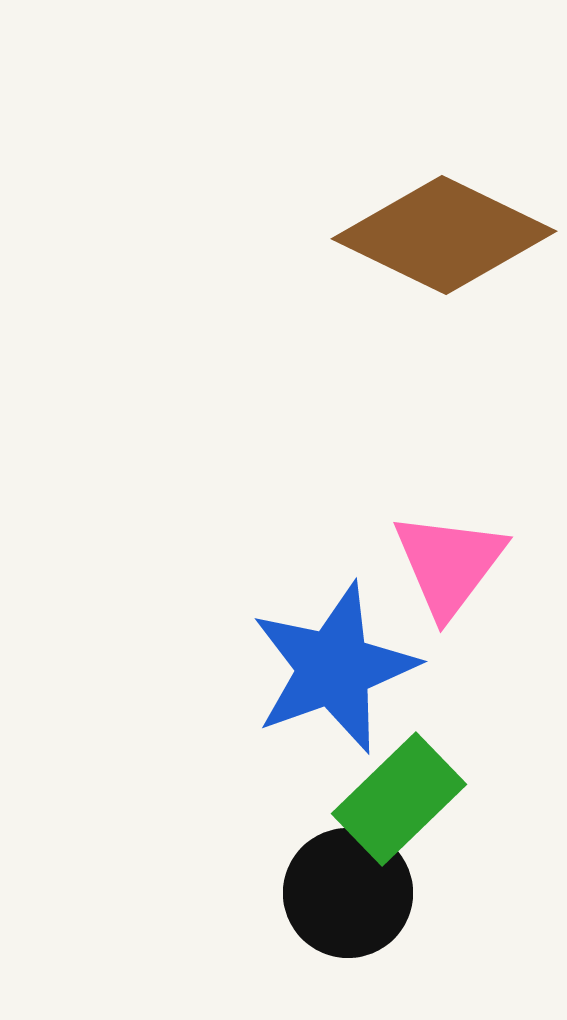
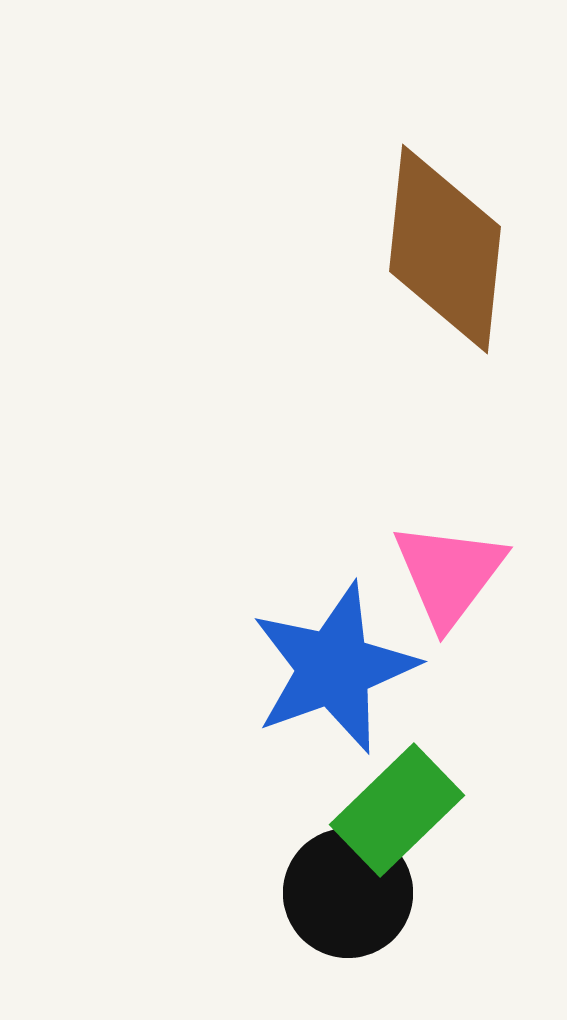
brown diamond: moved 1 px right, 14 px down; rotated 70 degrees clockwise
pink triangle: moved 10 px down
green rectangle: moved 2 px left, 11 px down
